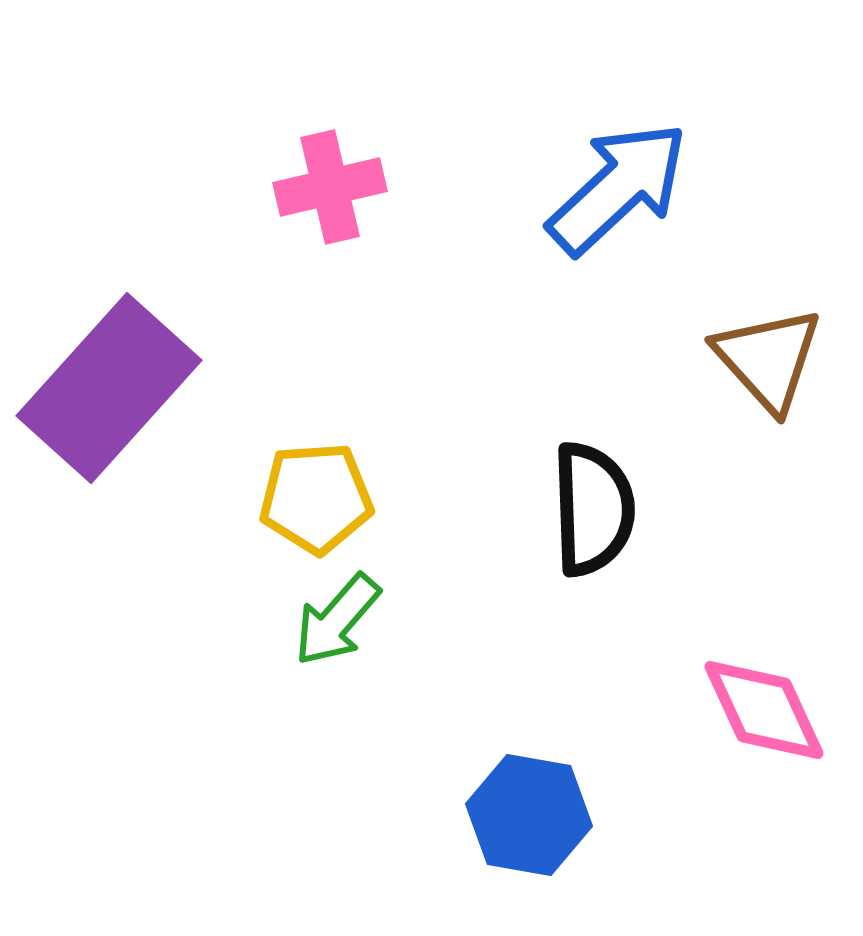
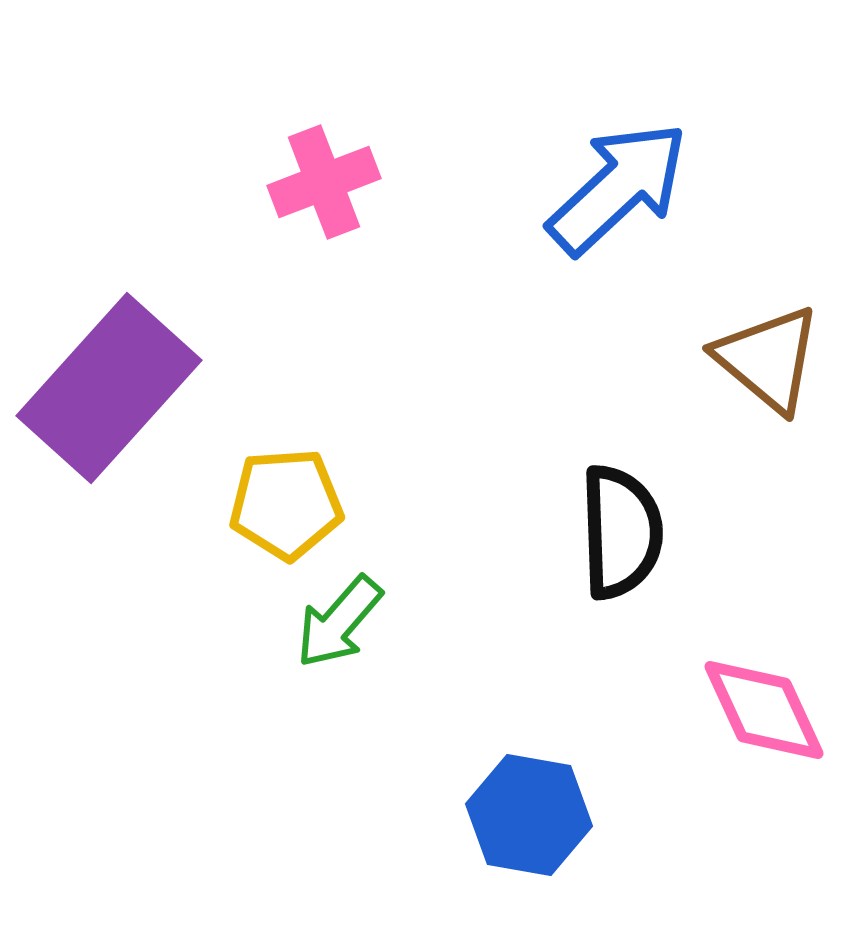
pink cross: moved 6 px left, 5 px up; rotated 8 degrees counterclockwise
brown triangle: rotated 8 degrees counterclockwise
yellow pentagon: moved 30 px left, 6 px down
black semicircle: moved 28 px right, 23 px down
green arrow: moved 2 px right, 2 px down
